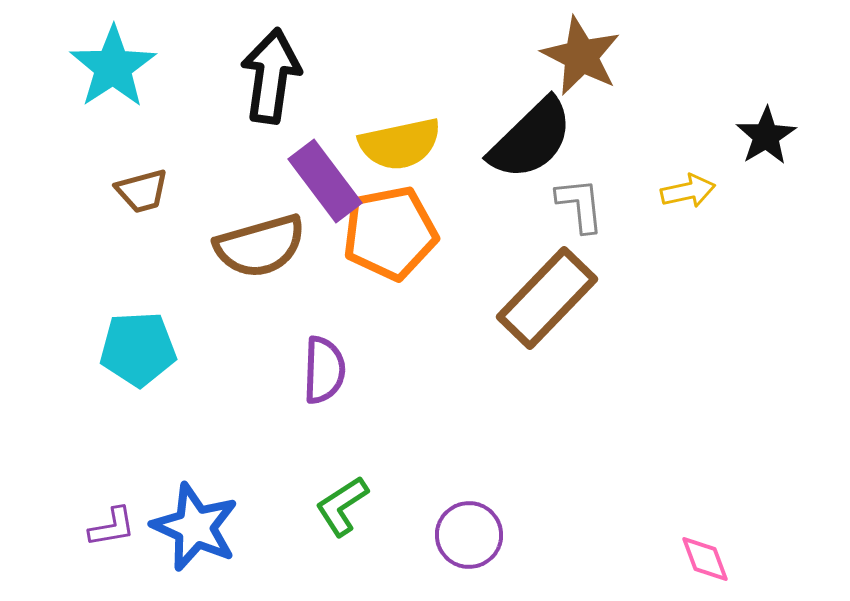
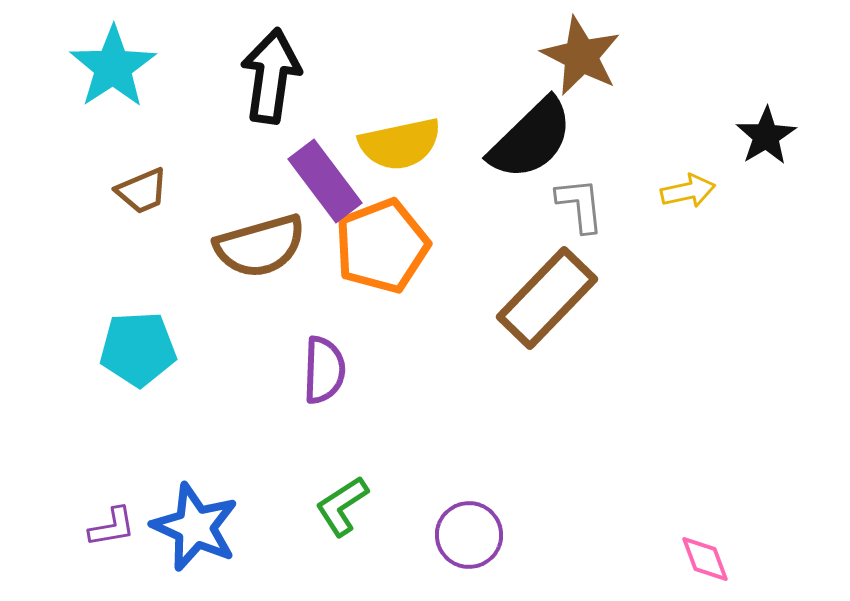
brown trapezoid: rotated 8 degrees counterclockwise
orange pentagon: moved 8 px left, 13 px down; rotated 10 degrees counterclockwise
